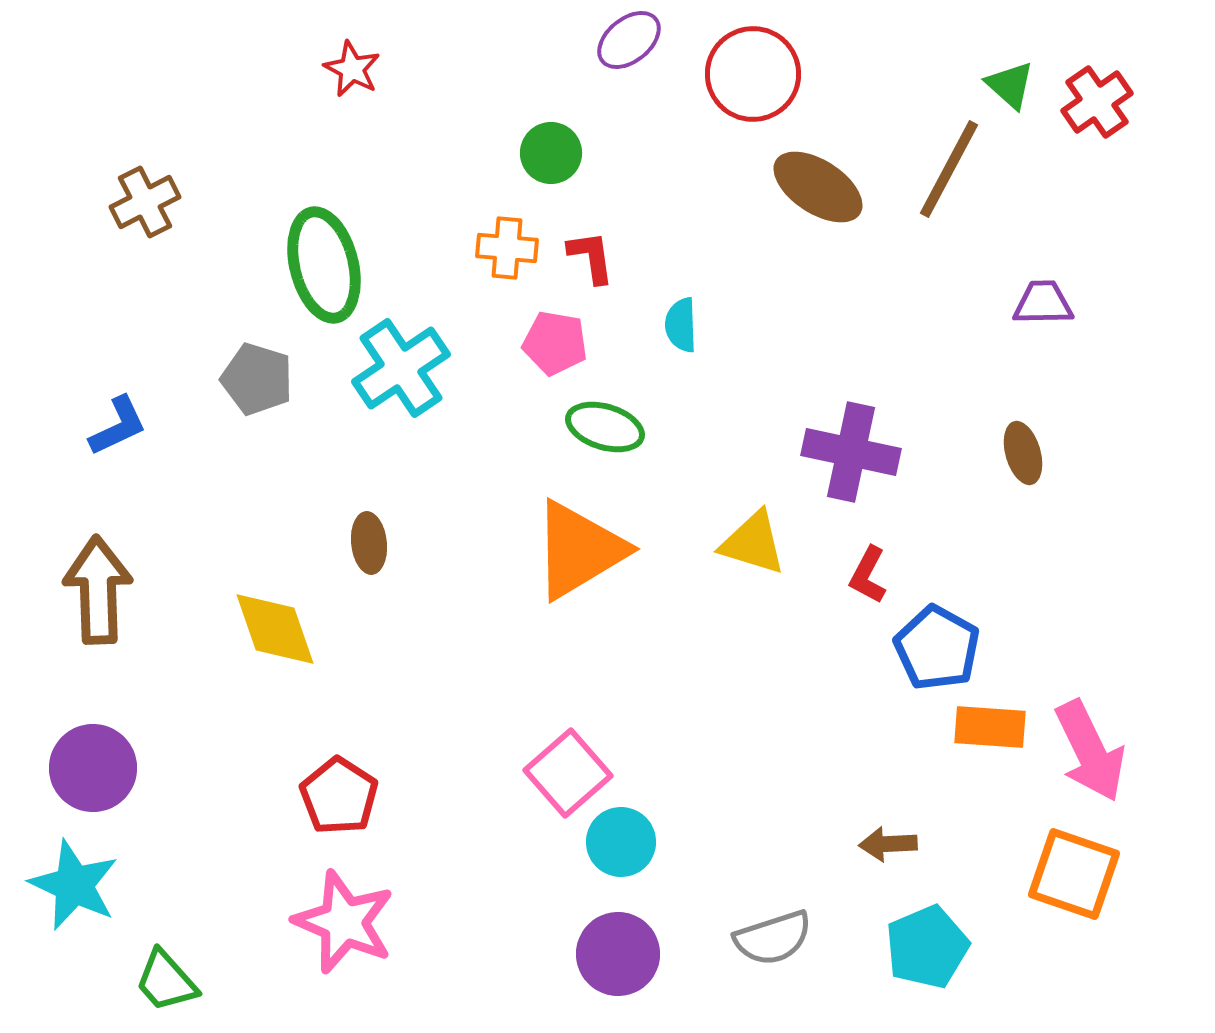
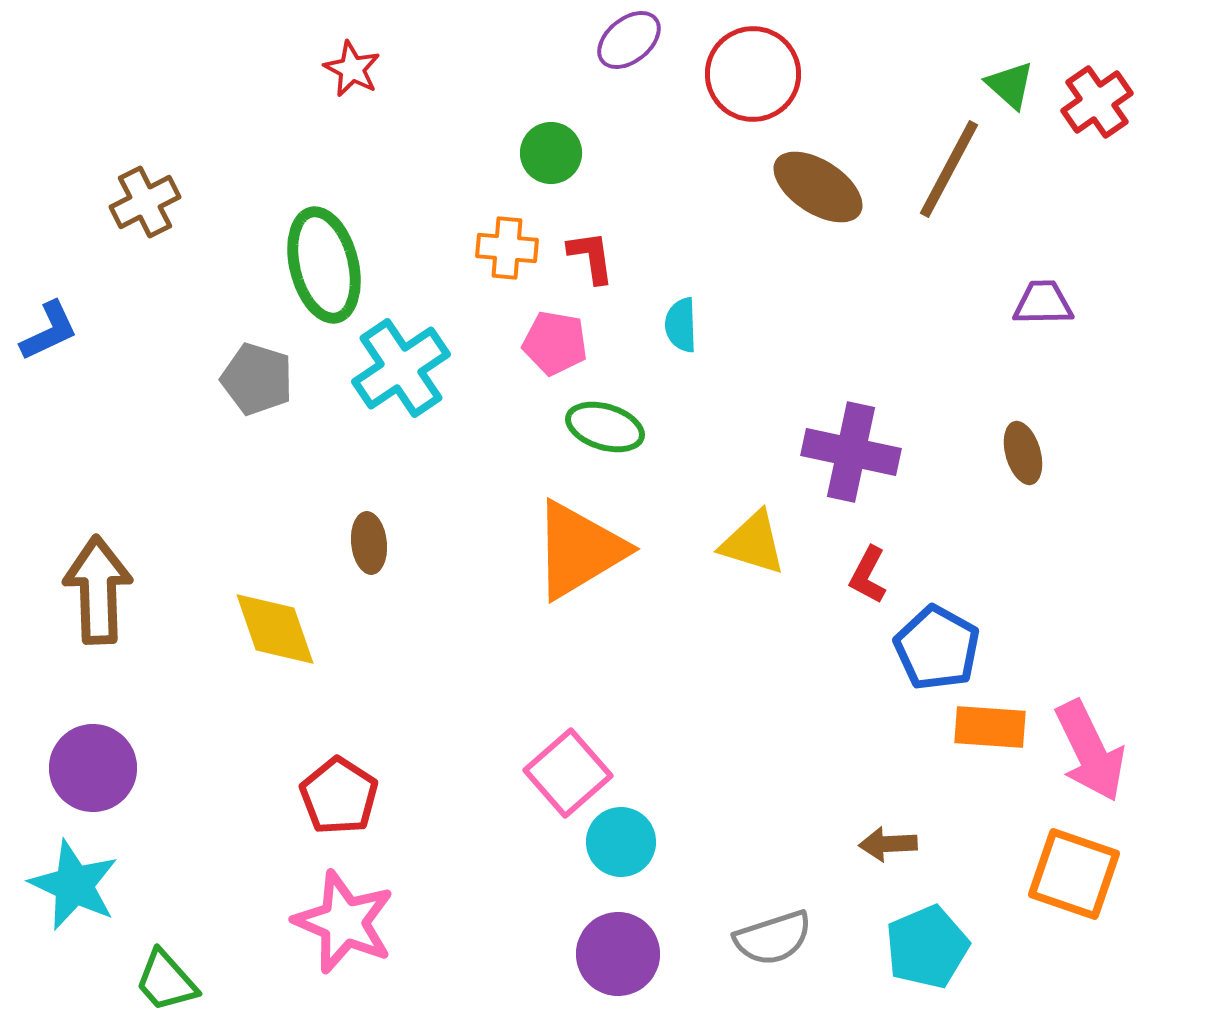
blue L-shape at (118, 426): moved 69 px left, 95 px up
